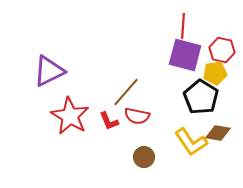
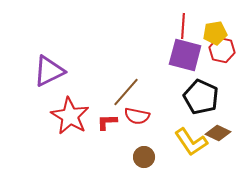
yellow pentagon: moved 40 px up
black pentagon: rotated 8 degrees counterclockwise
red L-shape: moved 2 px left, 1 px down; rotated 110 degrees clockwise
brown diamond: rotated 15 degrees clockwise
